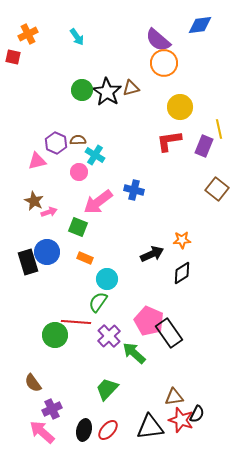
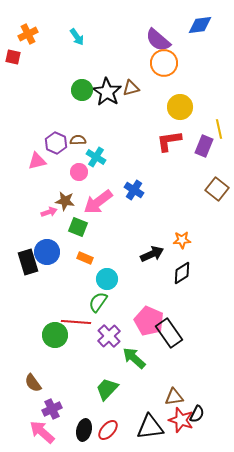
cyan cross at (95, 155): moved 1 px right, 2 px down
blue cross at (134, 190): rotated 18 degrees clockwise
brown star at (34, 201): moved 31 px right; rotated 18 degrees counterclockwise
green arrow at (134, 353): moved 5 px down
